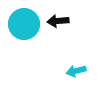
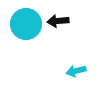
cyan circle: moved 2 px right
